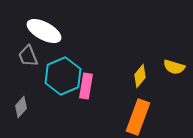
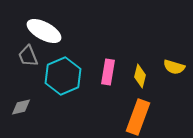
yellow diamond: rotated 25 degrees counterclockwise
pink rectangle: moved 22 px right, 14 px up
gray diamond: rotated 35 degrees clockwise
